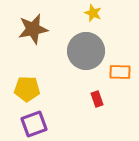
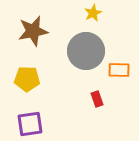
yellow star: rotated 24 degrees clockwise
brown star: moved 2 px down
orange rectangle: moved 1 px left, 2 px up
yellow pentagon: moved 10 px up
purple square: moved 4 px left; rotated 12 degrees clockwise
